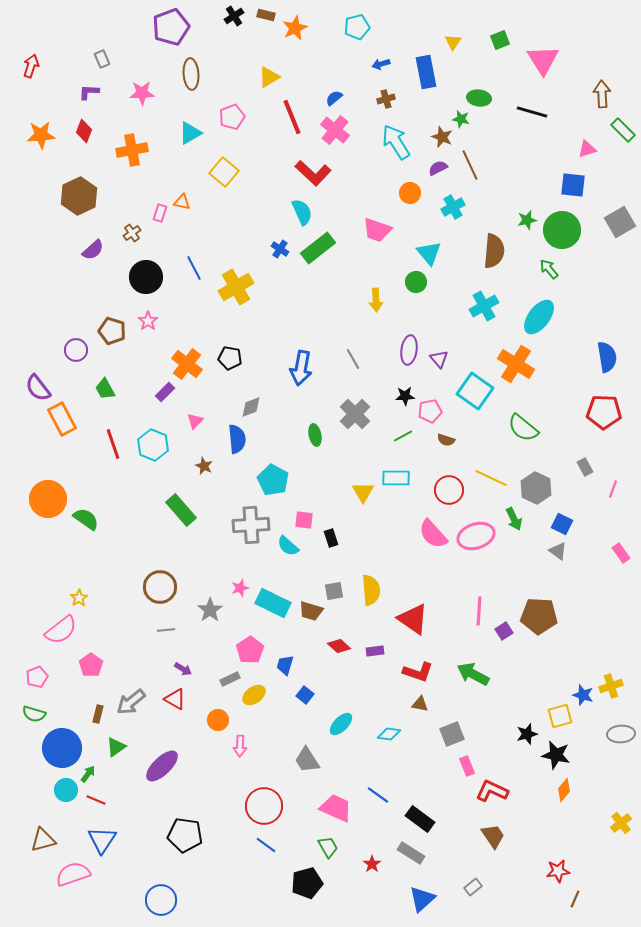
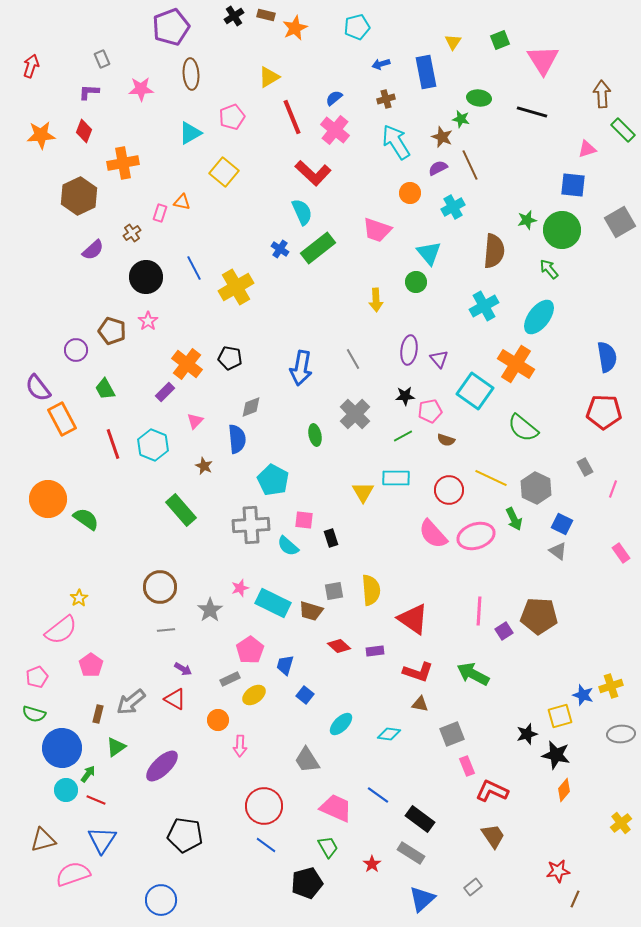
pink star at (142, 93): moved 1 px left, 4 px up
orange cross at (132, 150): moved 9 px left, 13 px down
